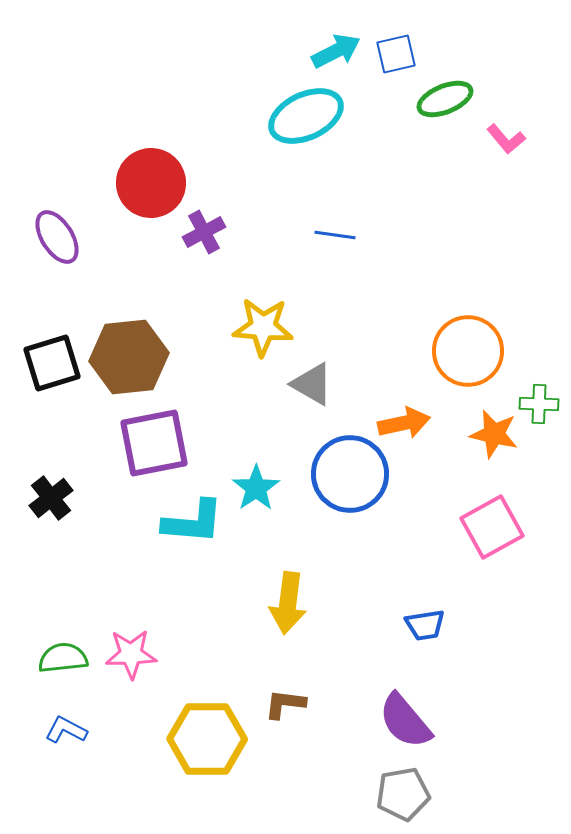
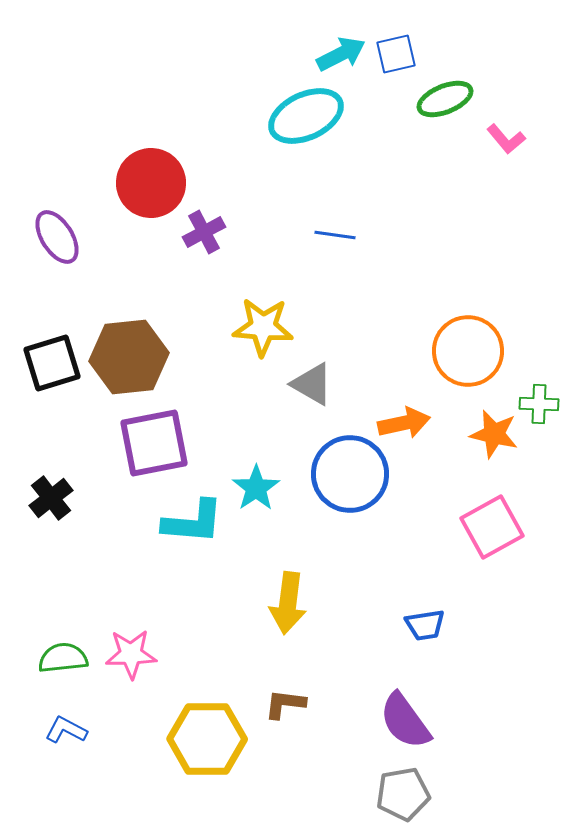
cyan arrow: moved 5 px right, 3 px down
purple semicircle: rotated 4 degrees clockwise
